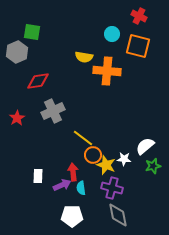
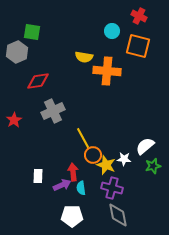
cyan circle: moved 3 px up
red star: moved 3 px left, 2 px down
yellow line: rotated 25 degrees clockwise
